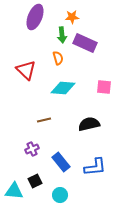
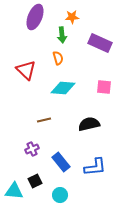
purple rectangle: moved 15 px right
